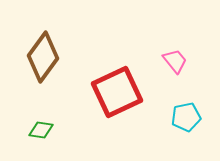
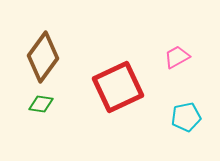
pink trapezoid: moved 2 px right, 4 px up; rotated 80 degrees counterclockwise
red square: moved 1 px right, 5 px up
green diamond: moved 26 px up
